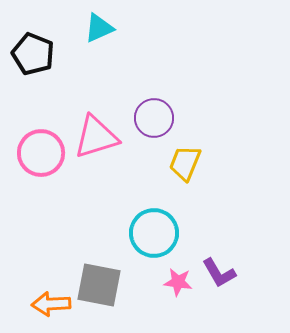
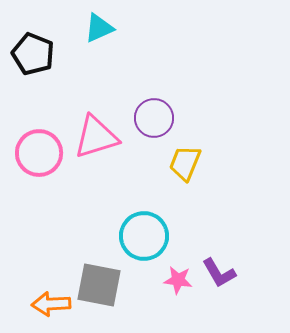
pink circle: moved 2 px left
cyan circle: moved 10 px left, 3 px down
pink star: moved 2 px up
